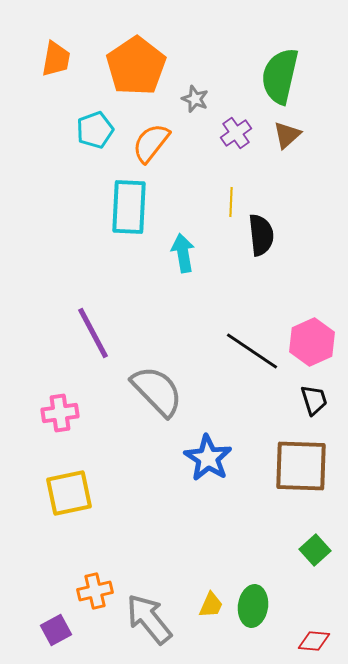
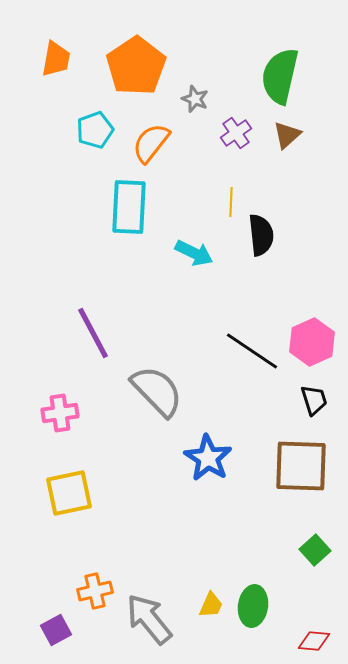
cyan arrow: moved 11 px right; rotated 126 degrees clockwise
